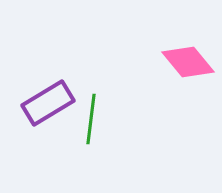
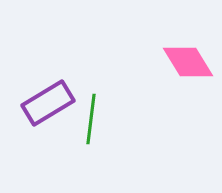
pink diamond: rotated 8 degrees clockwise
